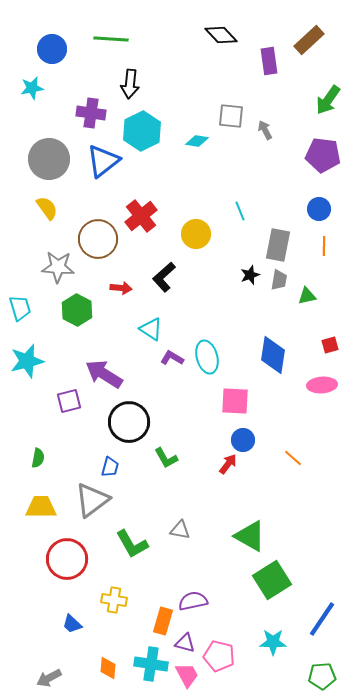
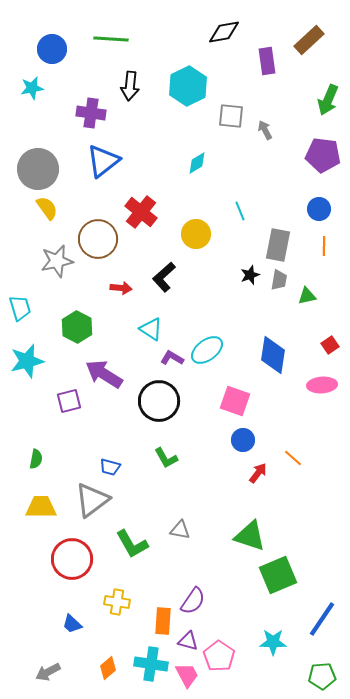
black diamond at (221, 35): moved 3 px right, 3 px up; rotated 56 degrees counterclockwise
purple rectangle at (269, 61): moved 2 px left
black arrow at (130, 84): moved 2 px down
green arrow at (328, 100): rotated 12 degrees counterclockwise
cyan hexagon at (142, 131): moved 46 px right, 45 px up
cyan diamond at (197, 141): moved 22 px down; rotated 40 degrees counterclockwise
gray circle at (49, 159): moved 11 px left, 10 px down
red cross at (141, 216): moved 4 px up; rotated 12 degrees counterclockwise
gray star at (58, 267): moved 1 px left, 6 px up; rotated 16 degrees counterclockwise
green hexagon at (77, 310): moved 17 px down
red square at (330, 345): rotated 18 degrees counterclockwise
cyan ellipse at (207, 357): moved 7 px up; rotated 68 degrees clockwise
pink square at (235, 401): rotated 16 degrees clockwise
black circle at (129, 422): moved 30 px right, 21 px up
green semicircle at (38, 458): moved 2 px left, 1 px down
red arrow at (228, 464): moved 30 px right, 9 px down
blue trapezoid at (110, 467): rotated 90 degrees clockwise
green triangle at (250, 536): rotated 12 degrees counterclockwise
red circle at (67, 559): moved 5 px right
green square at (272, 580): moved 6 px right, 5 px up; rotated 9 degrees clockwise
yellow cross at (114, 600): moved 3 px right, 2 px down
purple semicircle at (193, 601): rotated 136 degrees clockwise
orange rectangle at (163, 621): rotated 12 degrees counterclockwise
purple triangle at (185, 643): moved 3 px right, 2 px up
pink pentagon at (219, 656): rotated 20 degrees clockwise
orange diamond at (108, 668): rotated 45 degrees clockwise
gray arrow at (49, 678): moved 1 px left, 6 px up
